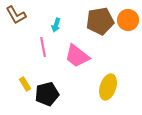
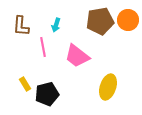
brown L-shape: moved 5 px right, 11 px down; rotated 35 degrees clockwise
